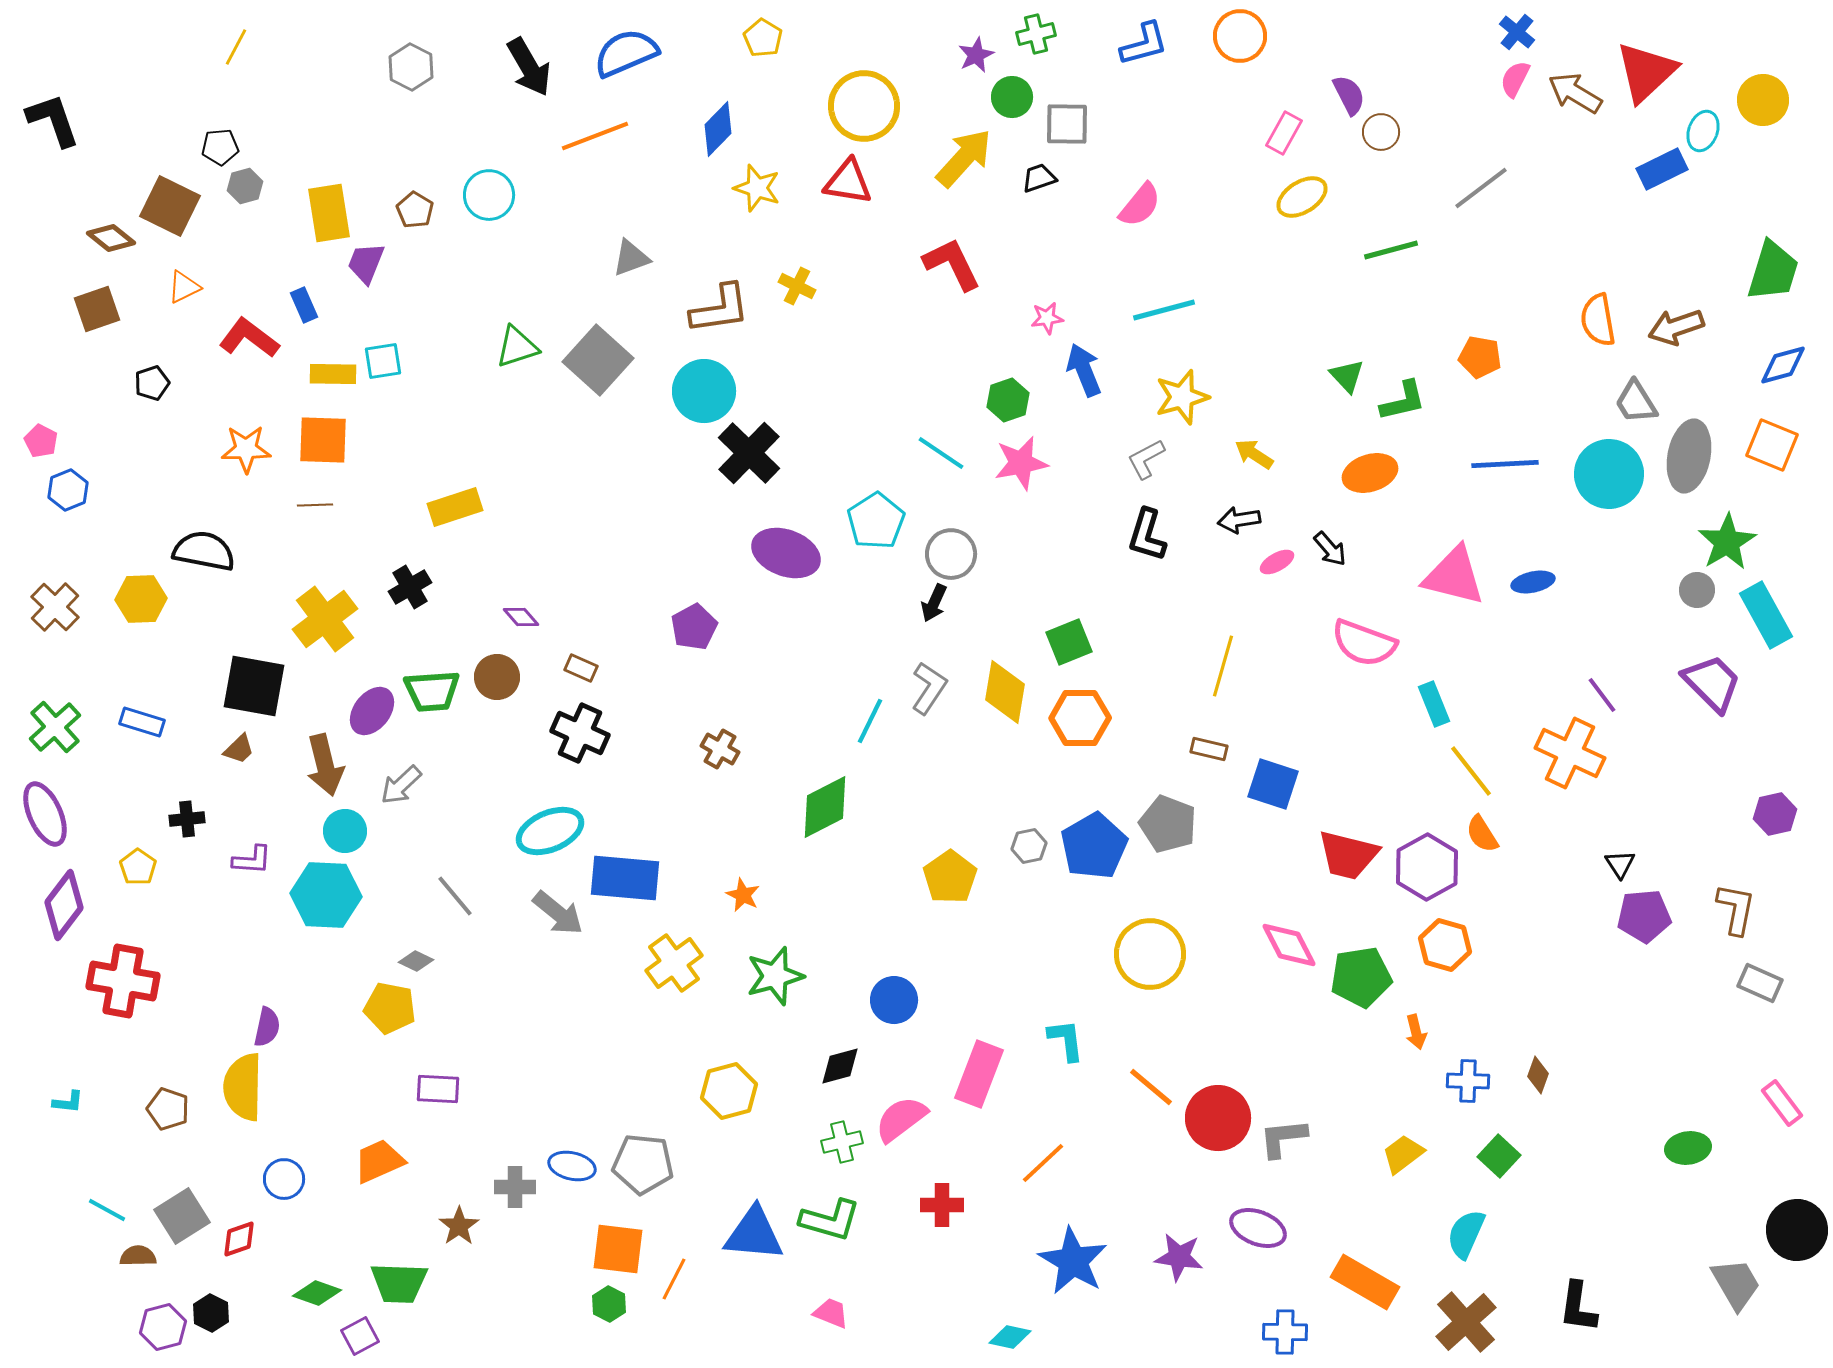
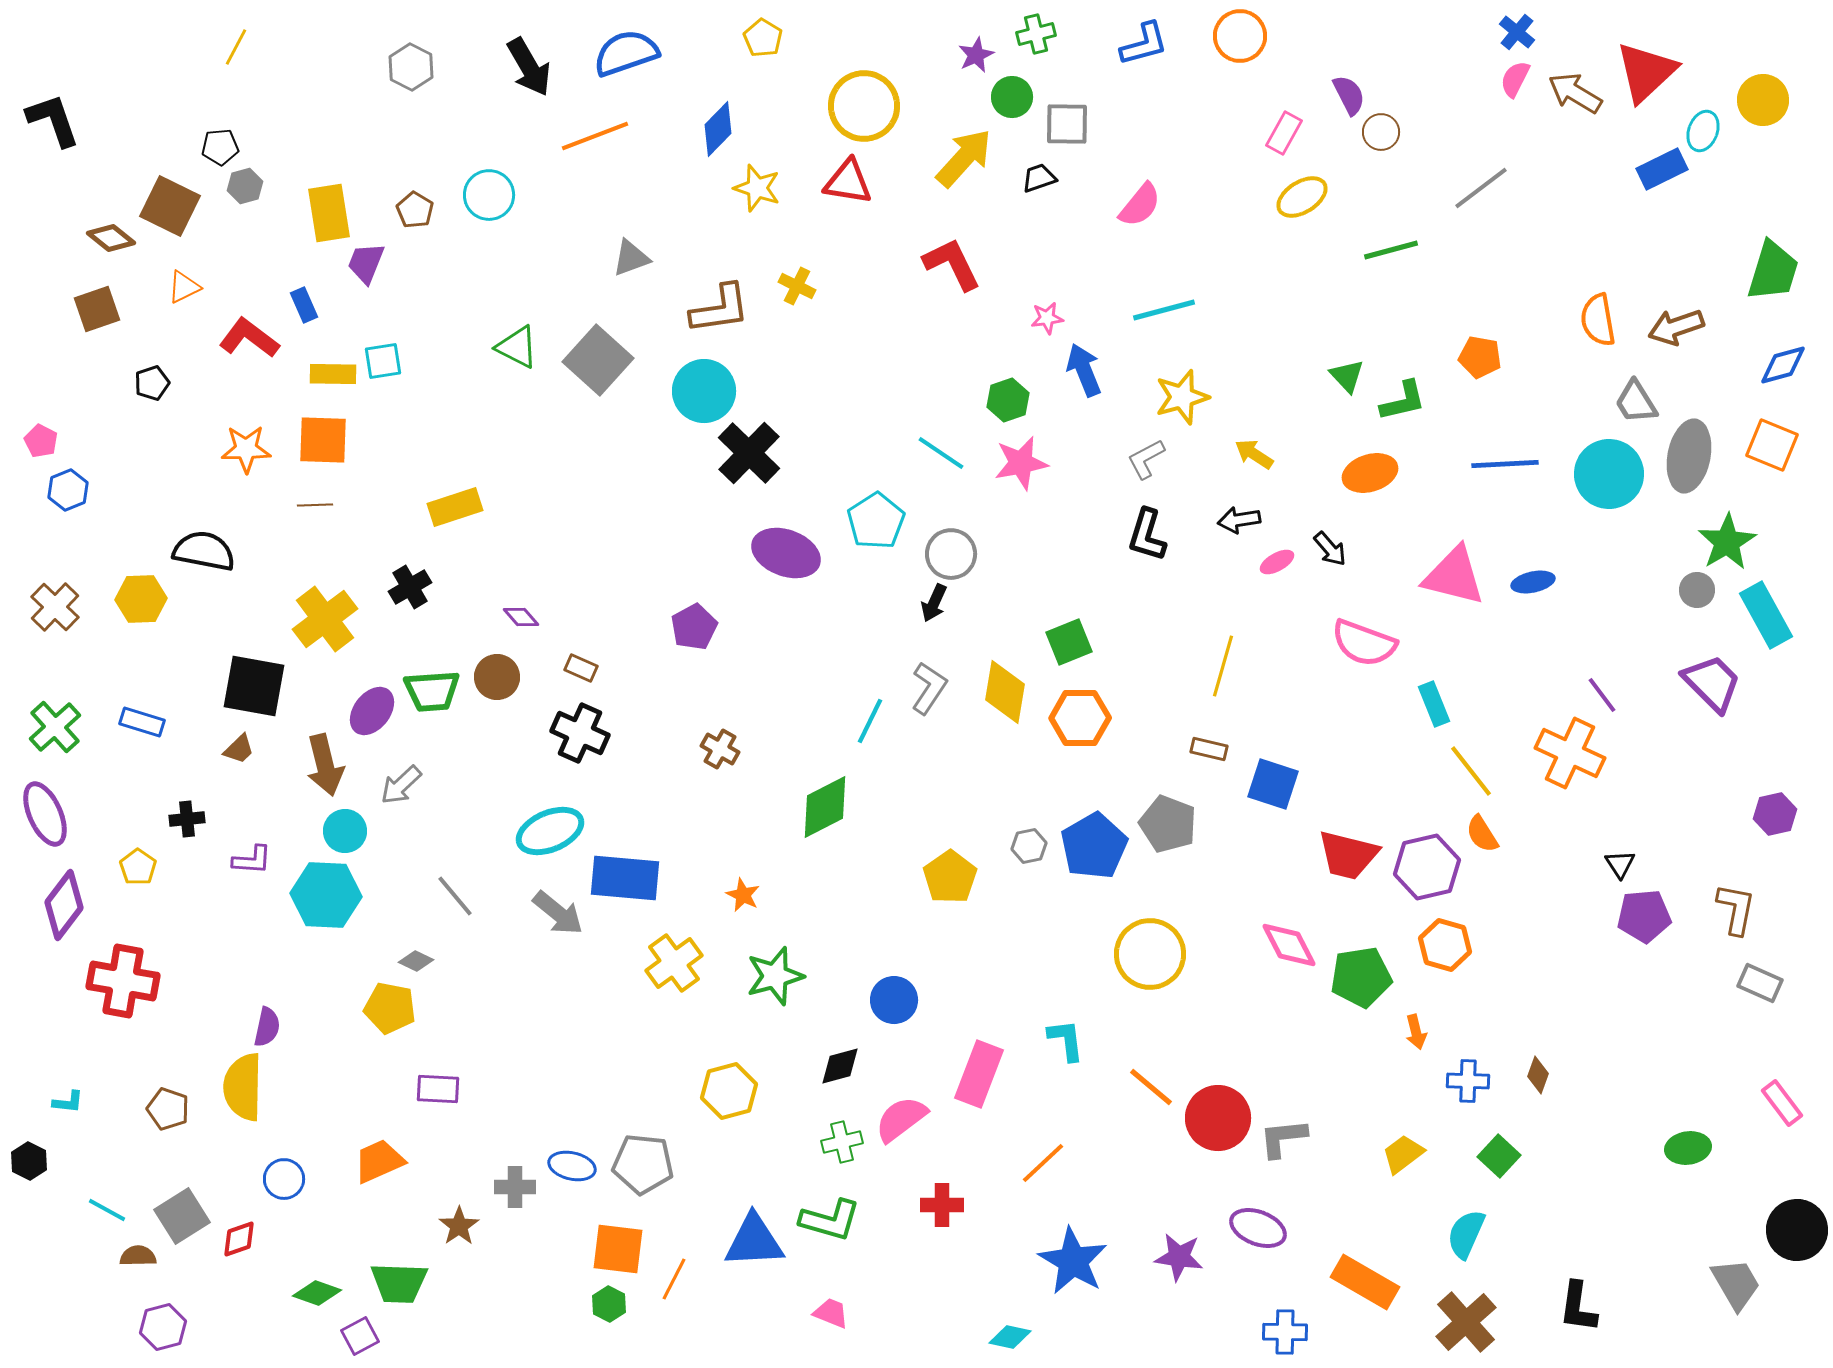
blue semicircle at (626, 53): rotated 4 degrees clockwise
green triangle at (517, 347): rotated 45 degrees clockwise
purple hexagon at (1427, 867): rotated 16 degrees clockwise
blue triangle at (754, 1234): moved 7 px down; rotated 8 degrees counterclockwise
black hexagon at (211, 1313): moved 182 px left, 152 px up
